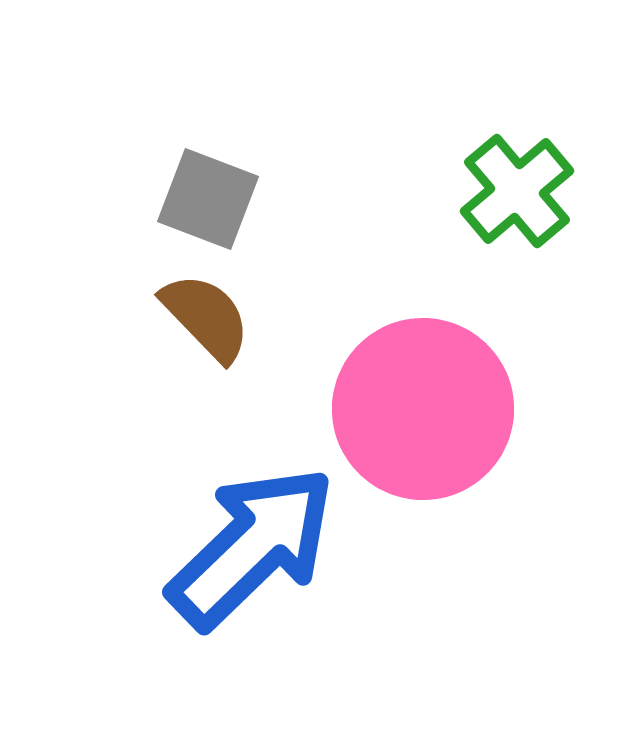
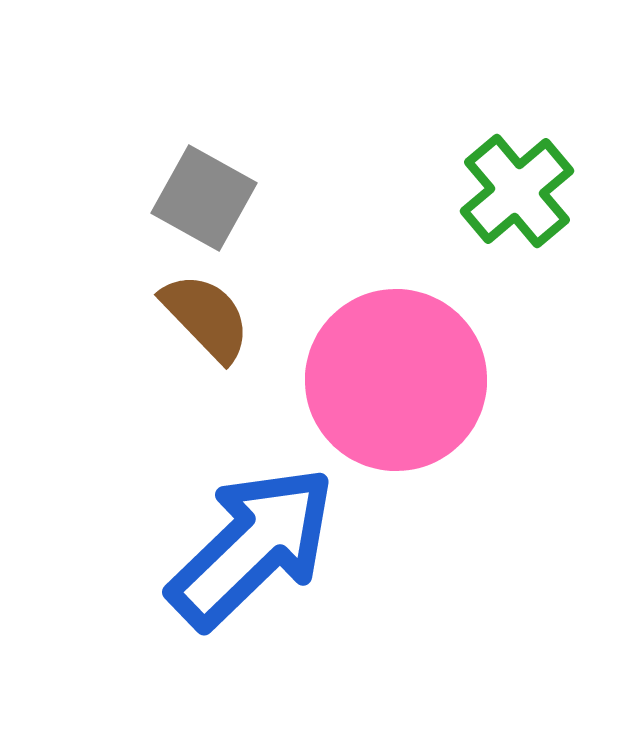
gray square: moved 4 px left, 1 px up; rotated 8 degrees clockwise
pink circle: moved 27 px left, 29 px up
